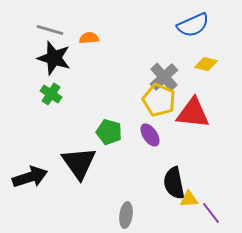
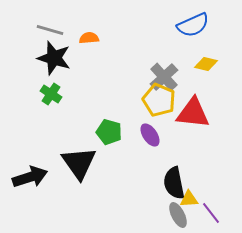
gray ellipse: moved 52 px right; rotated 35 degrees counterclockwise
